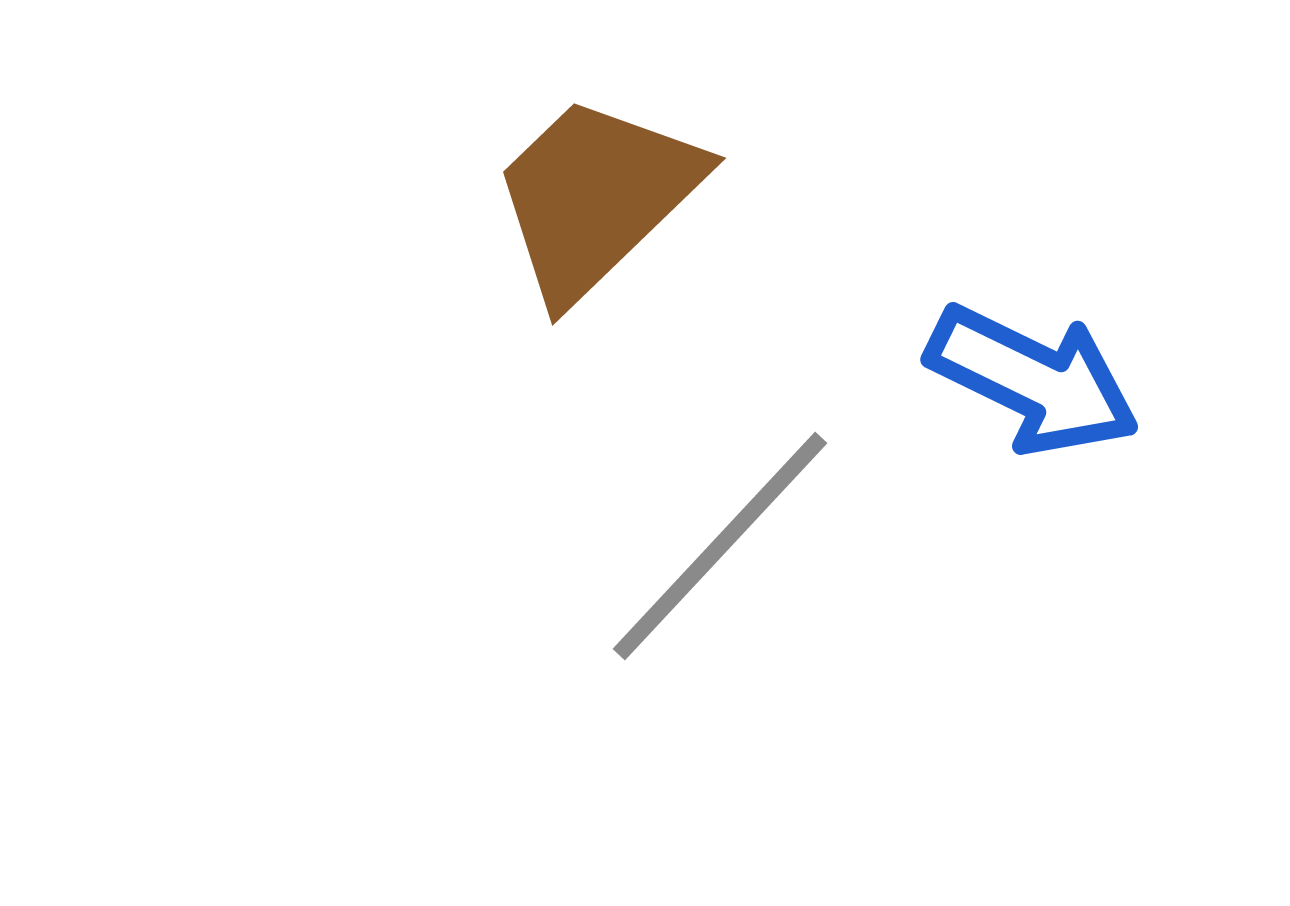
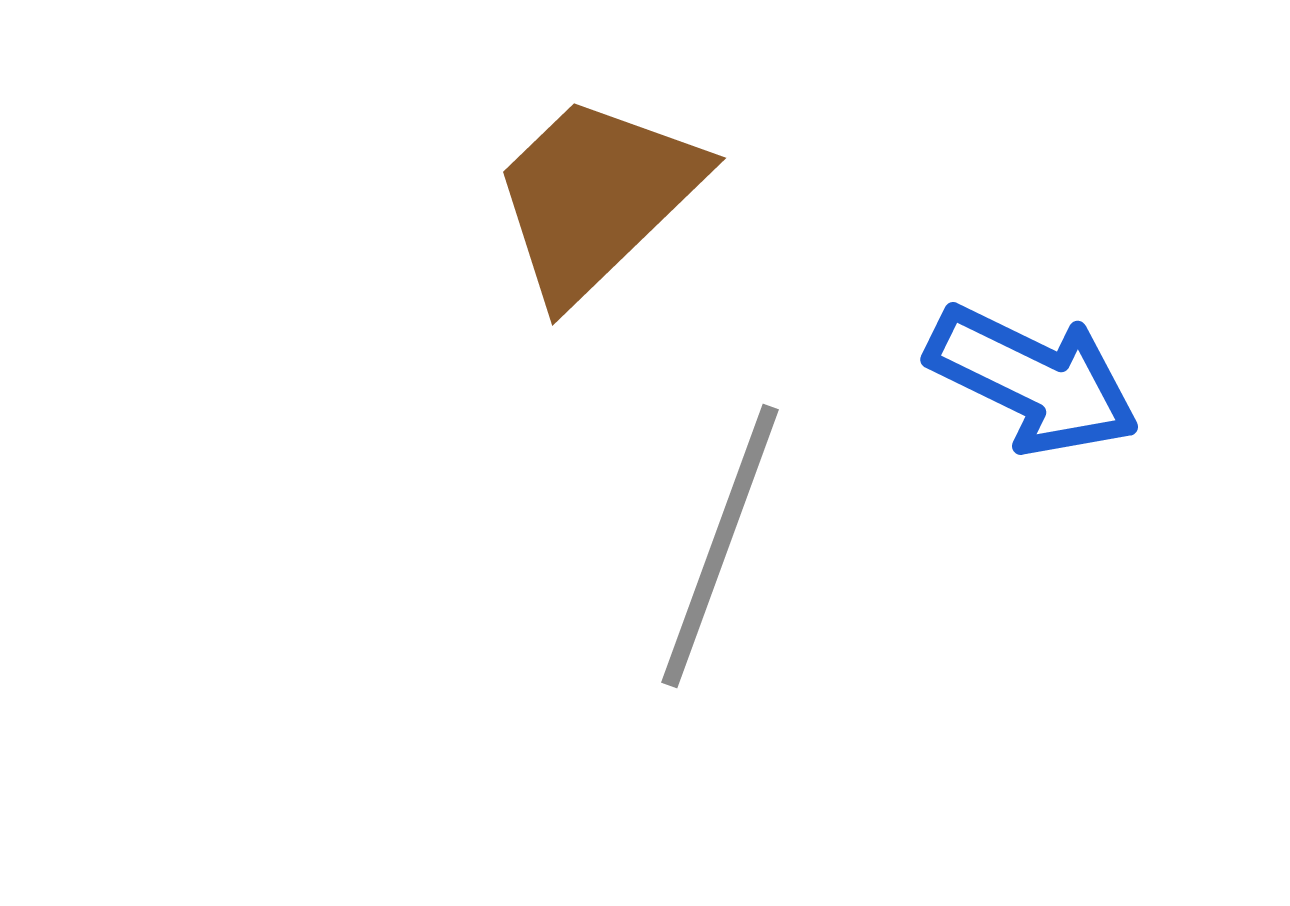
gray line: rotated 23 degrees counterclockwise
